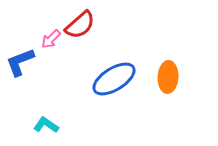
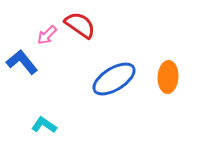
red semicircle: rotated 104 degrees counterclockwise
pink arrow: moved 4 px left, 4 px up
blue L-shape: moved 2 px right; rotated 72 degrees clockwise
cyan L-shape: moved 2 px left
